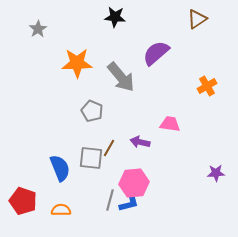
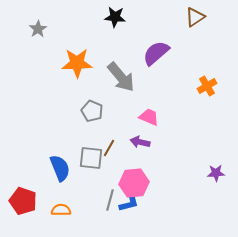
brown triangle: moved 2 px left, 2 px up
pink trapezoid: moved 21 px left, 7 px up; rotated 15 degrees clockwise
